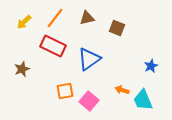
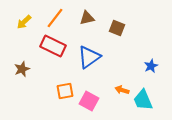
blue triangle: moved 2 px up
pink square: rotated 12 degrees counterclockwise
